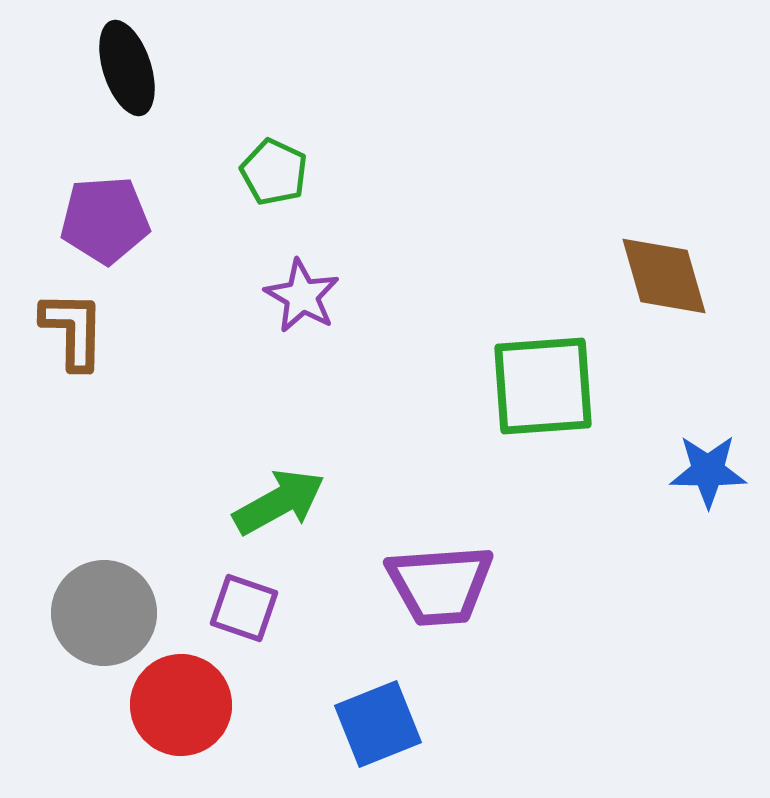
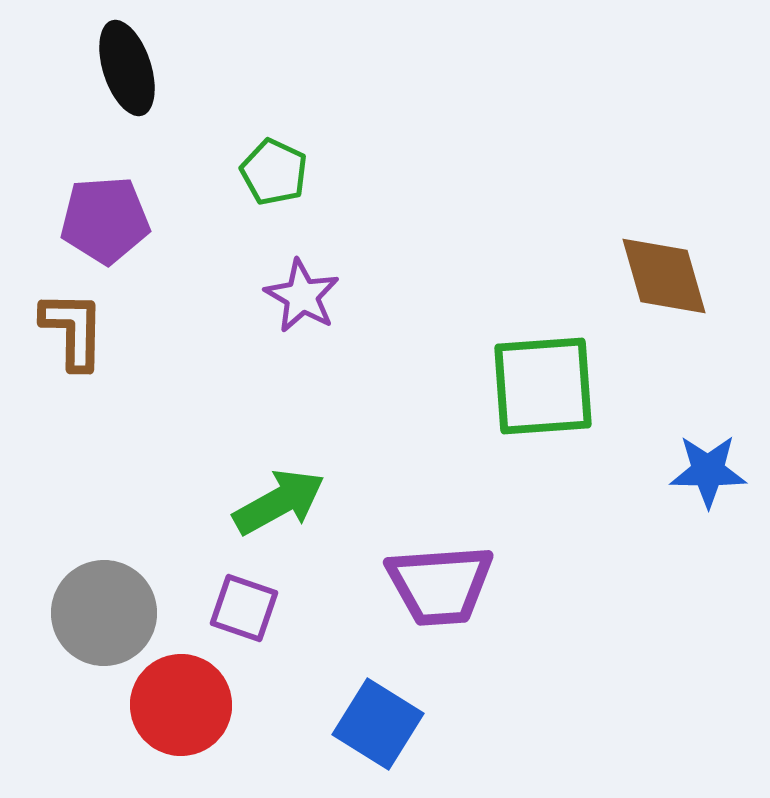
blue square: rotated 36 degrees counterclockwise
